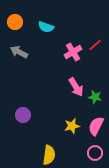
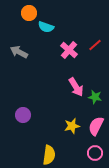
orange circle: moved 14 px right, 9 px up
pink cross: moved 4 px left, 2 px up; rotated 18 degrees counterclockwise
